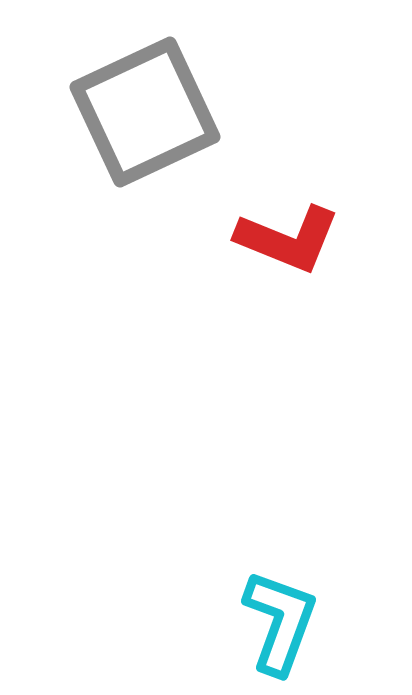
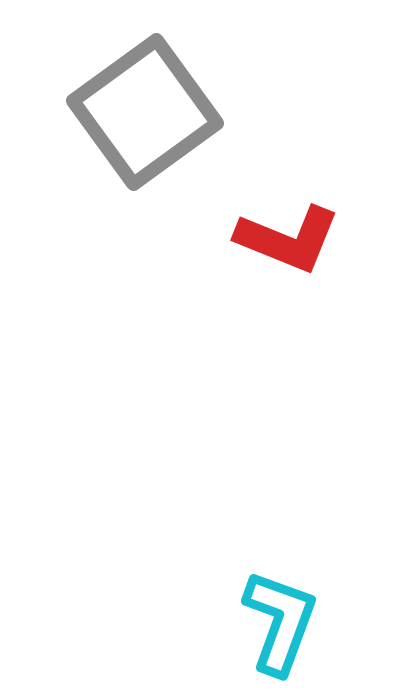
gray square: rotated 11 degrees counterclockwise
